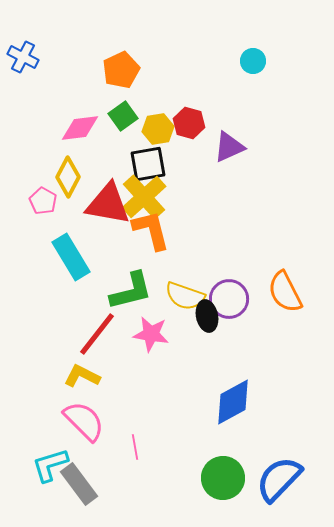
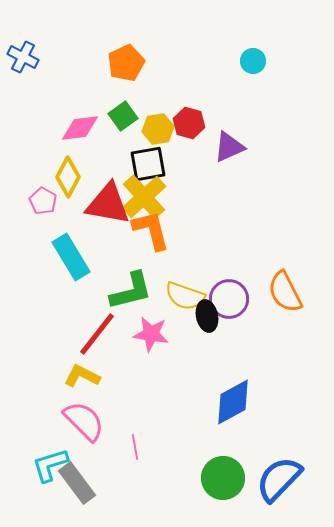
orange pentagon: moved 5 px right, 7 px up
gray rectangle: moved 2 px left, 1 px up
